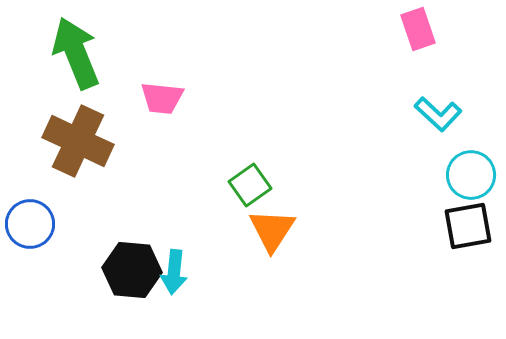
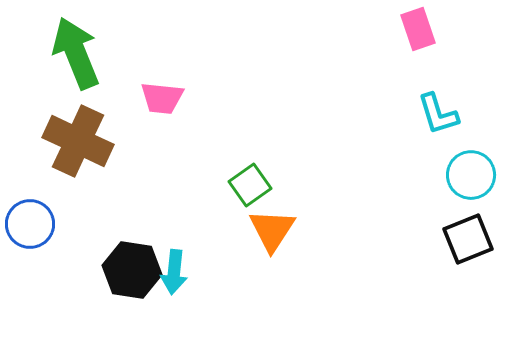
cyan L-shape: rotated 30 degrees clockwise
black square: moved 13 px down; rotated 12 degrees counterclockwise
black hexagon: rotated 4 degrees clockwise
